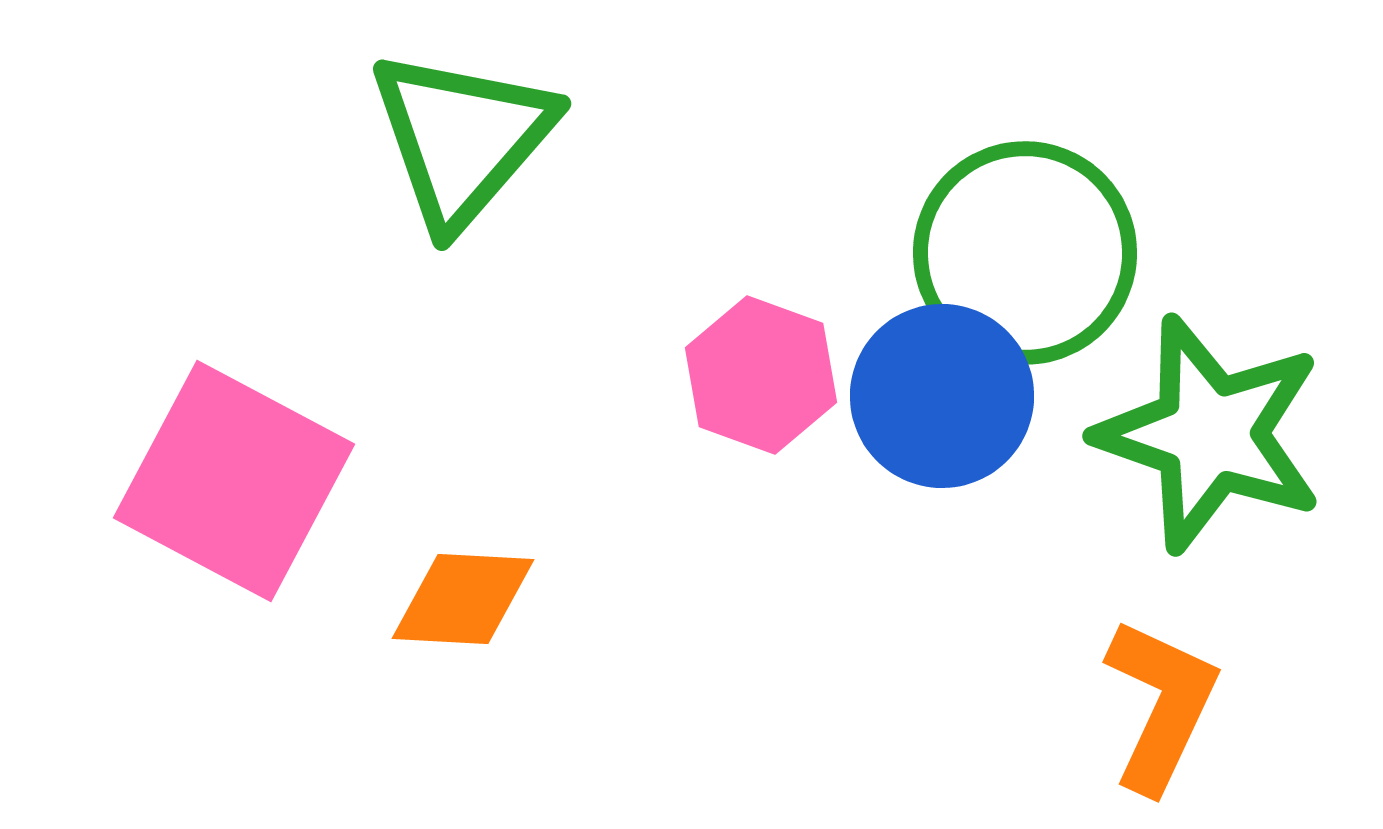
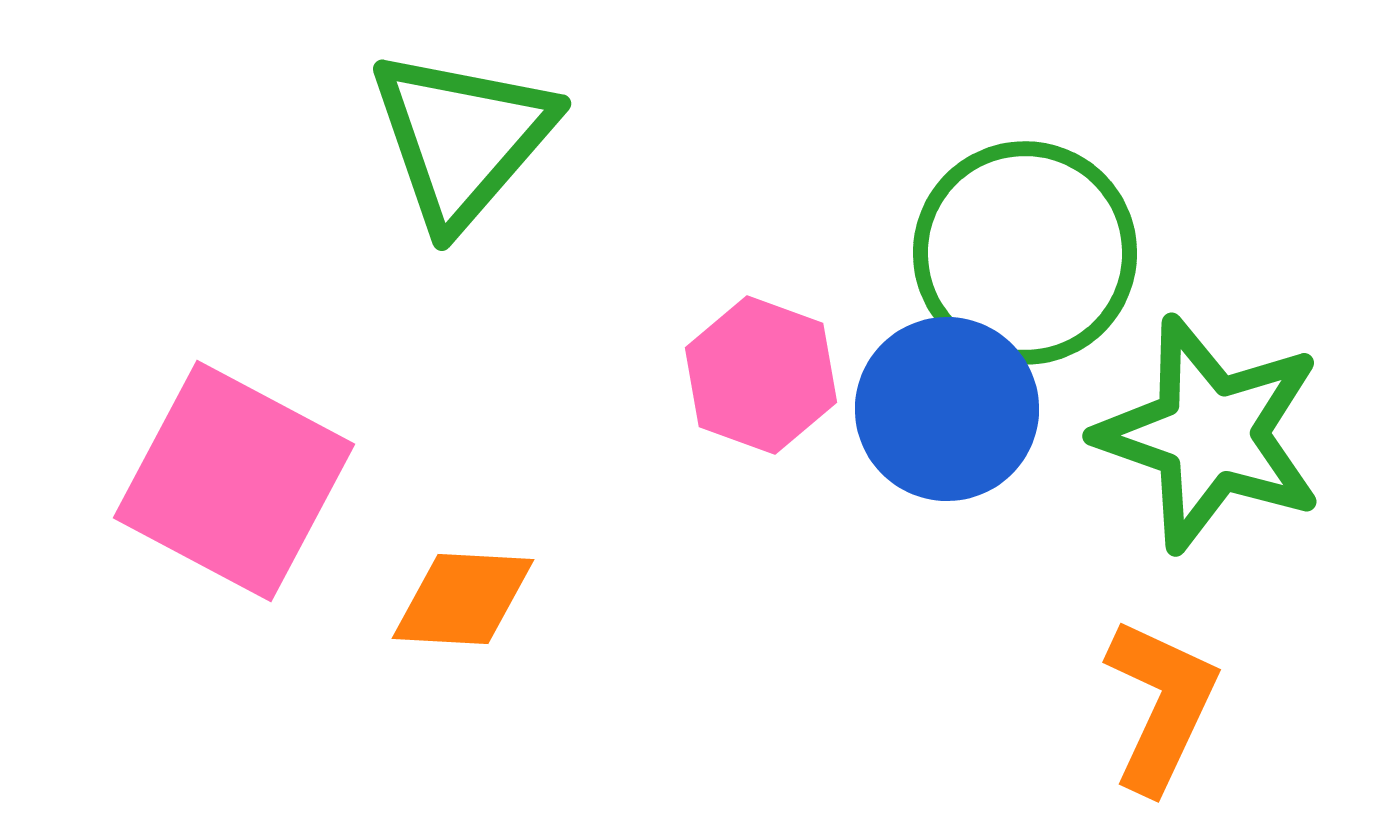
blue circle: moved 5 px right, 13 px down
